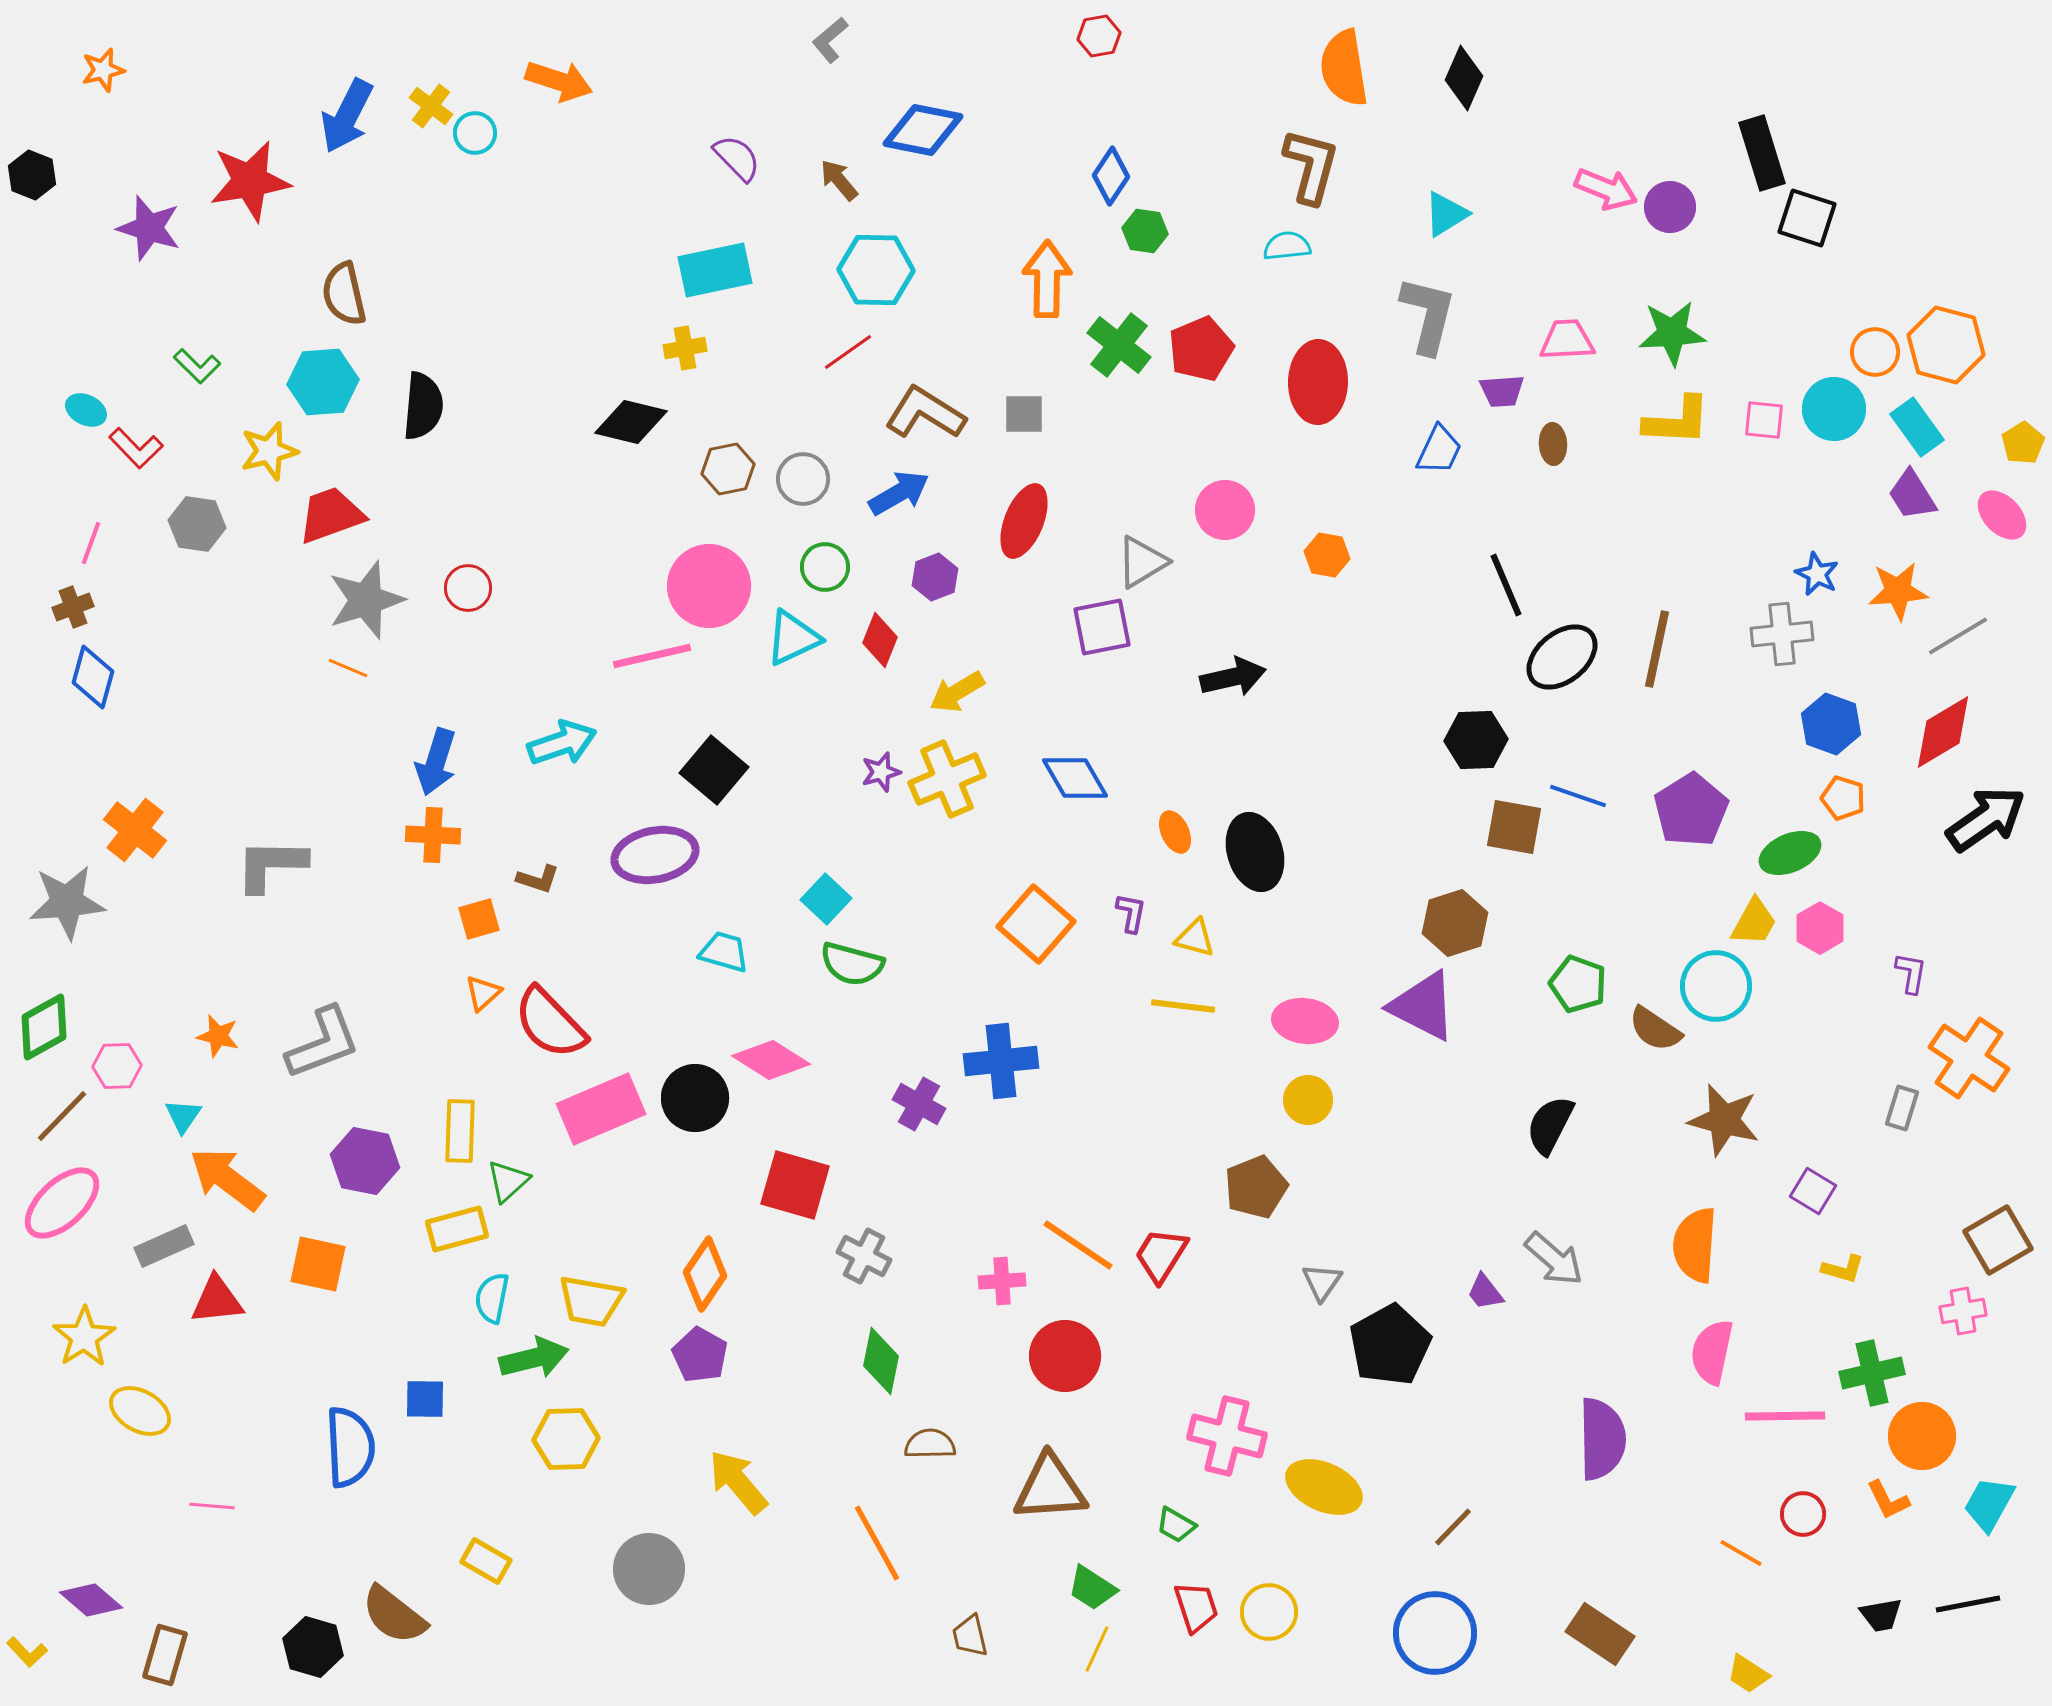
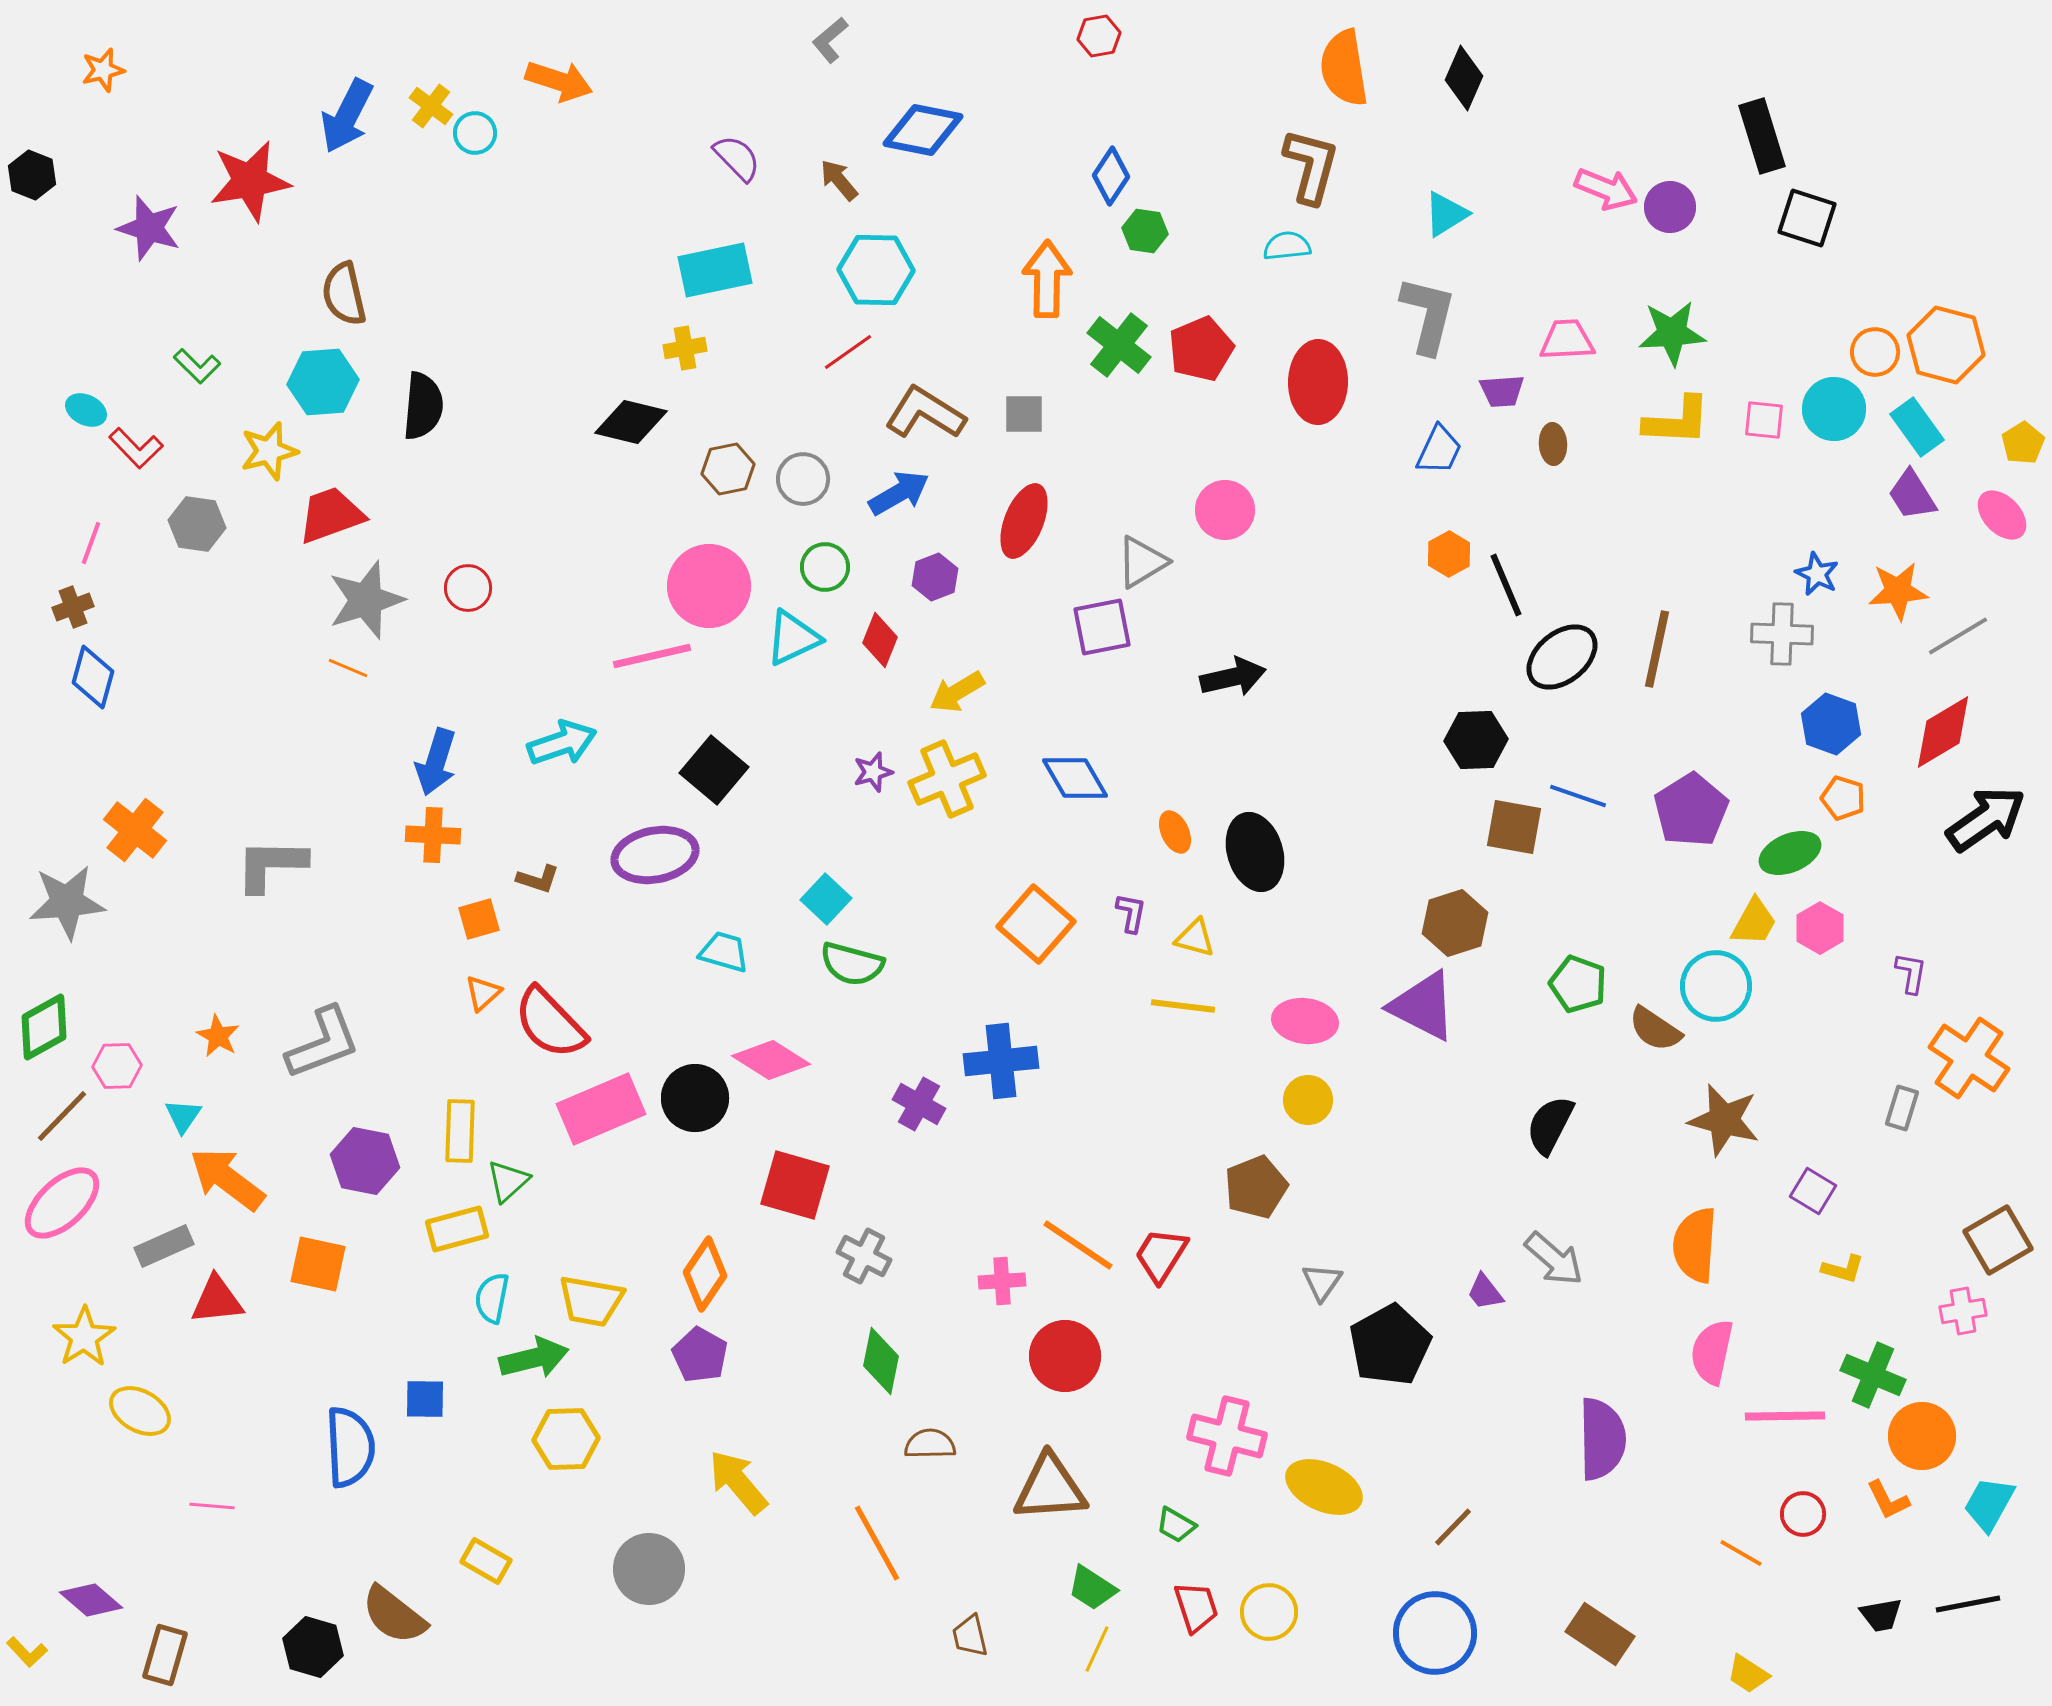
black rectangle at (1762, 153): moved 17 px up
orange hexagon at (1327, 555): moved 122 px right, 1 px up; rotated 21 degrees clockwise
gray cross at (1782, 634): rotated 8 degrees clockwise
purple star at (881, 772): moved 8 px left
orange star at (218, 1036): rotated 15 degrees clockwise
green cross at (1872, 1373): moved 1 px right, 2 px down; rotated 36 degrees clockwise
